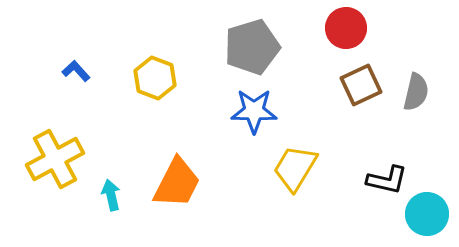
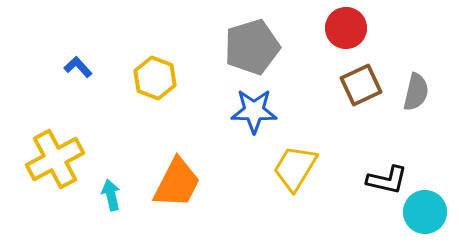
blue L-shape: moved 2 px right, 4 px up
cyan circle: moved 2 px left, 2 px up
